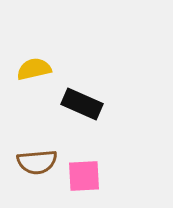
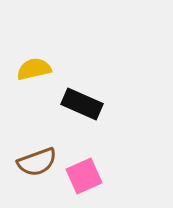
brown semicircle: rotated 15 degrees counterclockwise
pink square: rotated 21 degrees counterclockwise
